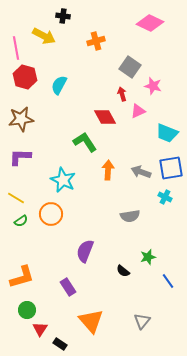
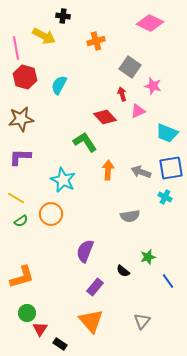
red diamond: rotated 15 degrees counterclockwise
purple rectangle: moved 27 px right; rotated 72 degrees clockwise
green circle: moved 3 px down
